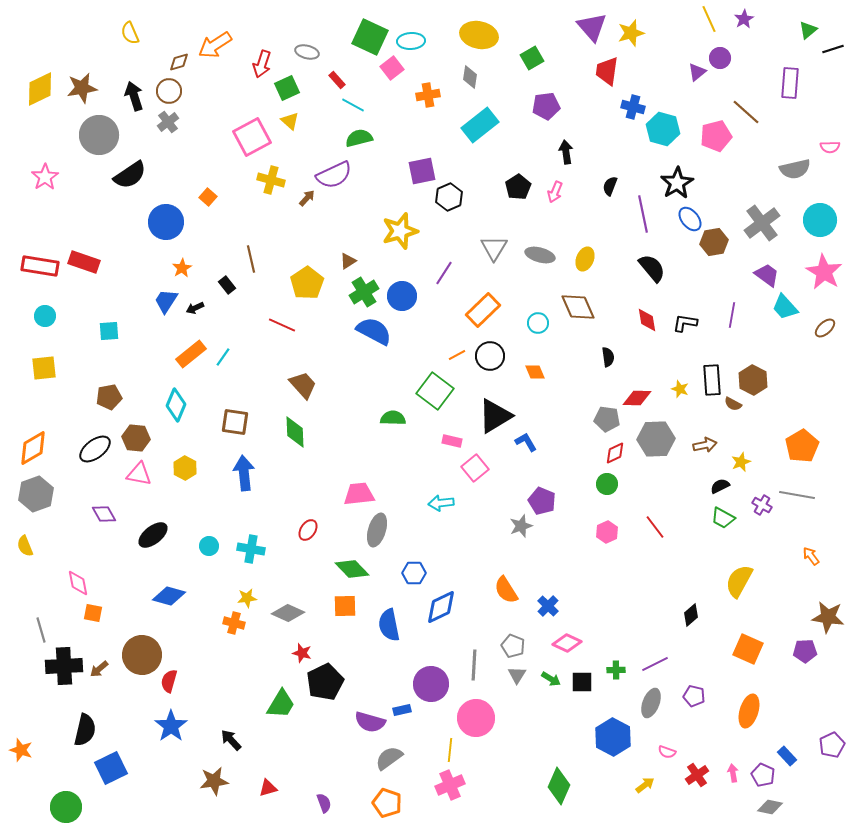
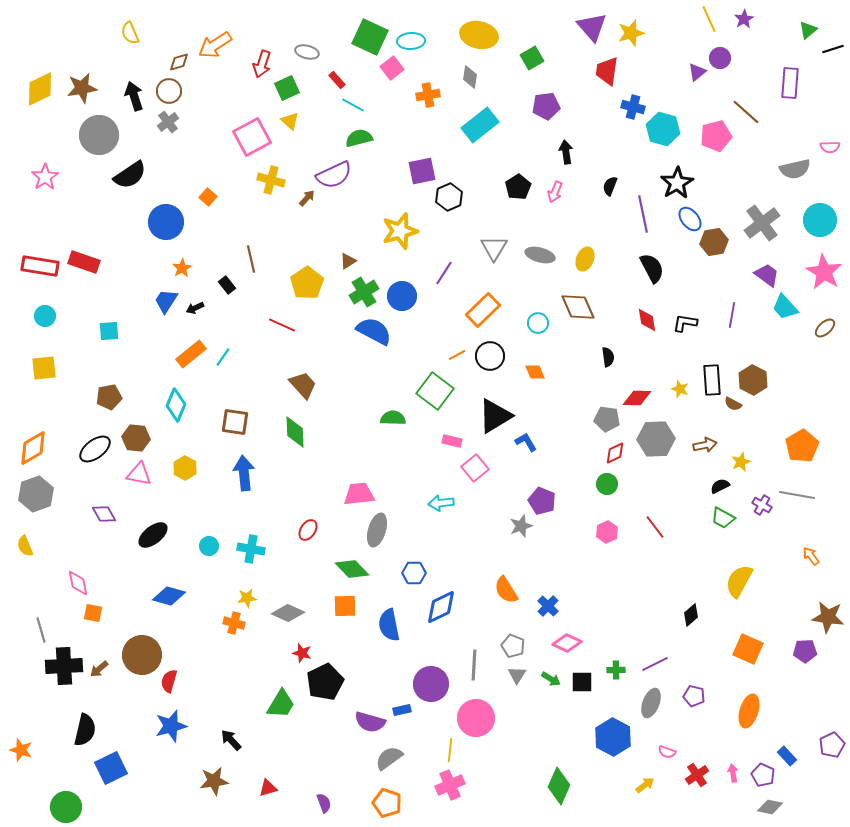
black semicircle at (652, 268): rotated 12 degrees clockwise
blue star at (171, 726): rotated 20 degrees clockwise
